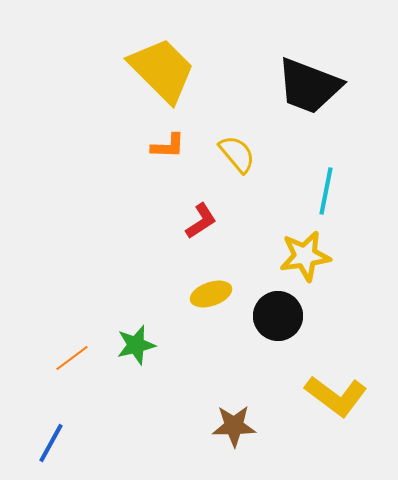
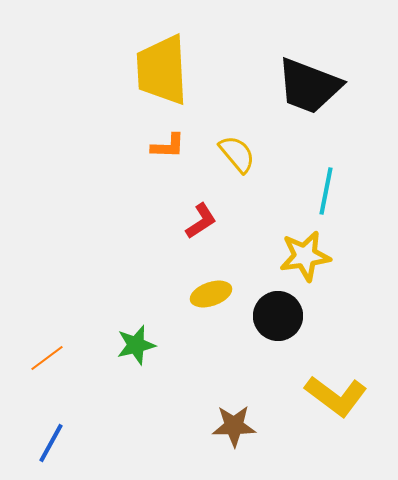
yellow trapezoid: rotated 138 degrees counterclockwise
orange line: moved 25 px left
